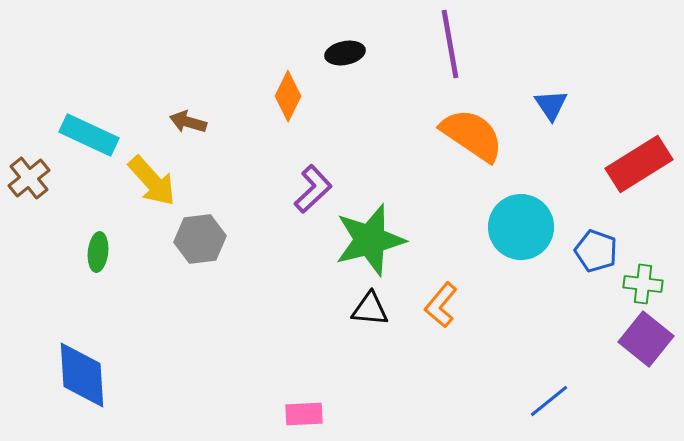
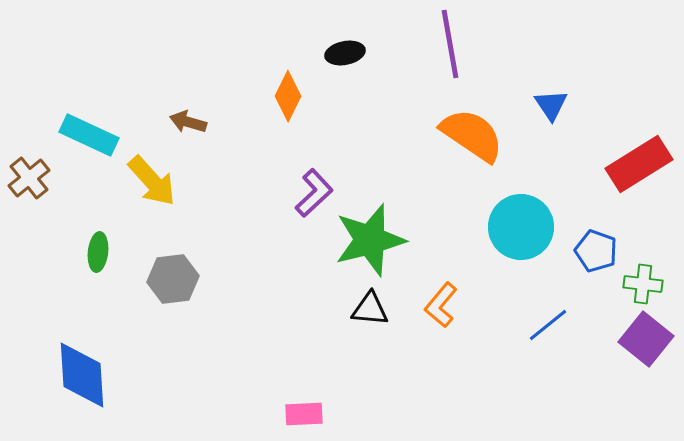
purple L-shape: moved 1 px right, 4 px down
gray hexagon: moved 27 px left, 40 px down
blue line: moved 1 px left, 76 px up
